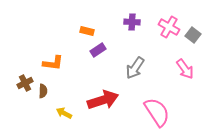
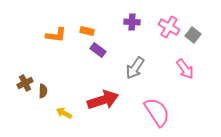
purple rectangle: rotated 70 degrees clockwise
orange L-shape: moved 3 px right, 28 px up
